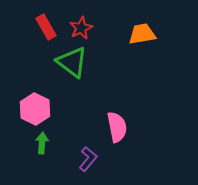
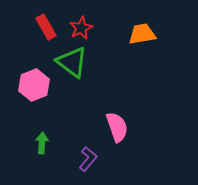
pink hexagon: moved 1 px left, 24 px up; rotated 12 degrees clockwise
pink semicircle: rotated 8 degrees counterclockwise
